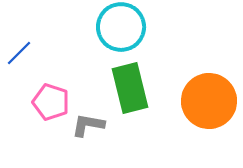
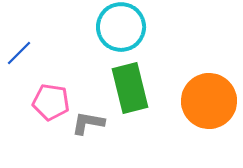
pink pentagon: rotated 9 degrees counterclockwise
gray L-shape: moved 2 px up
